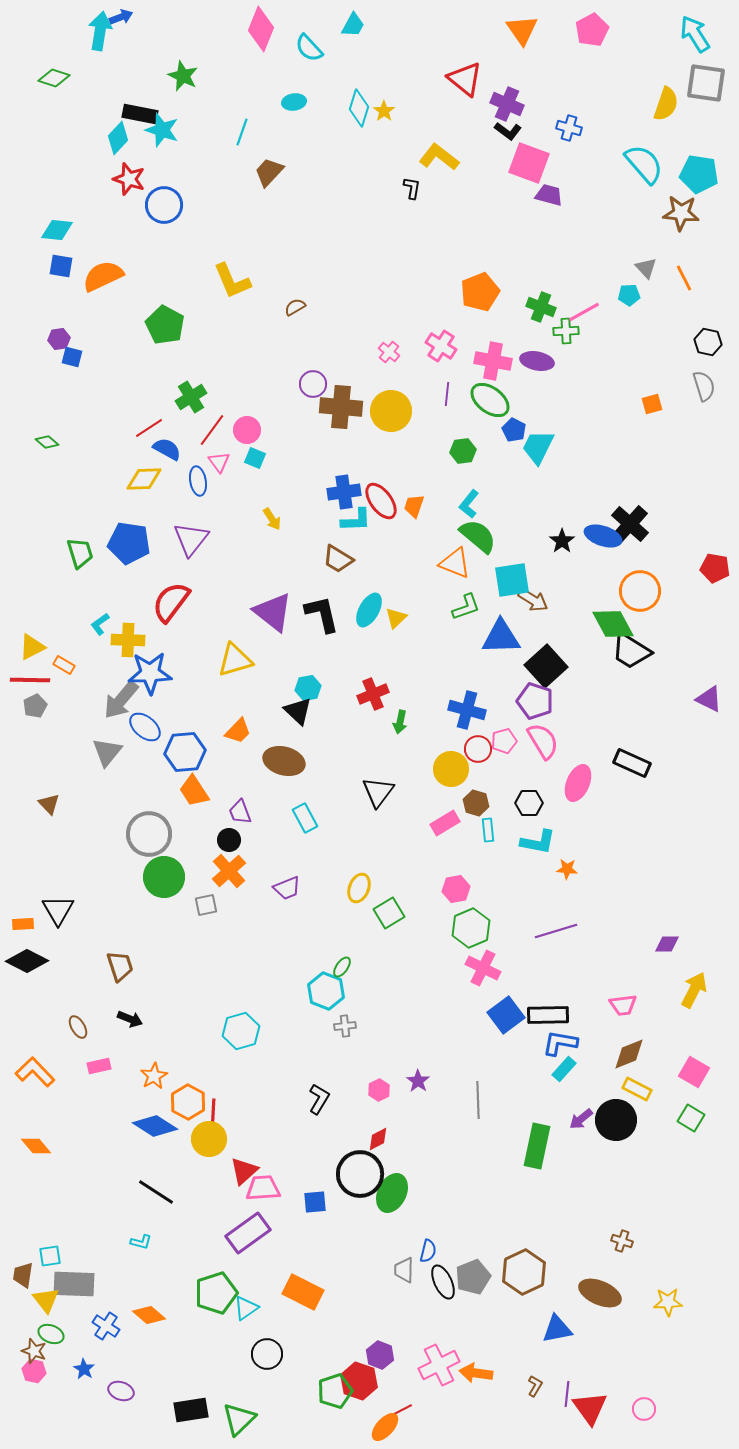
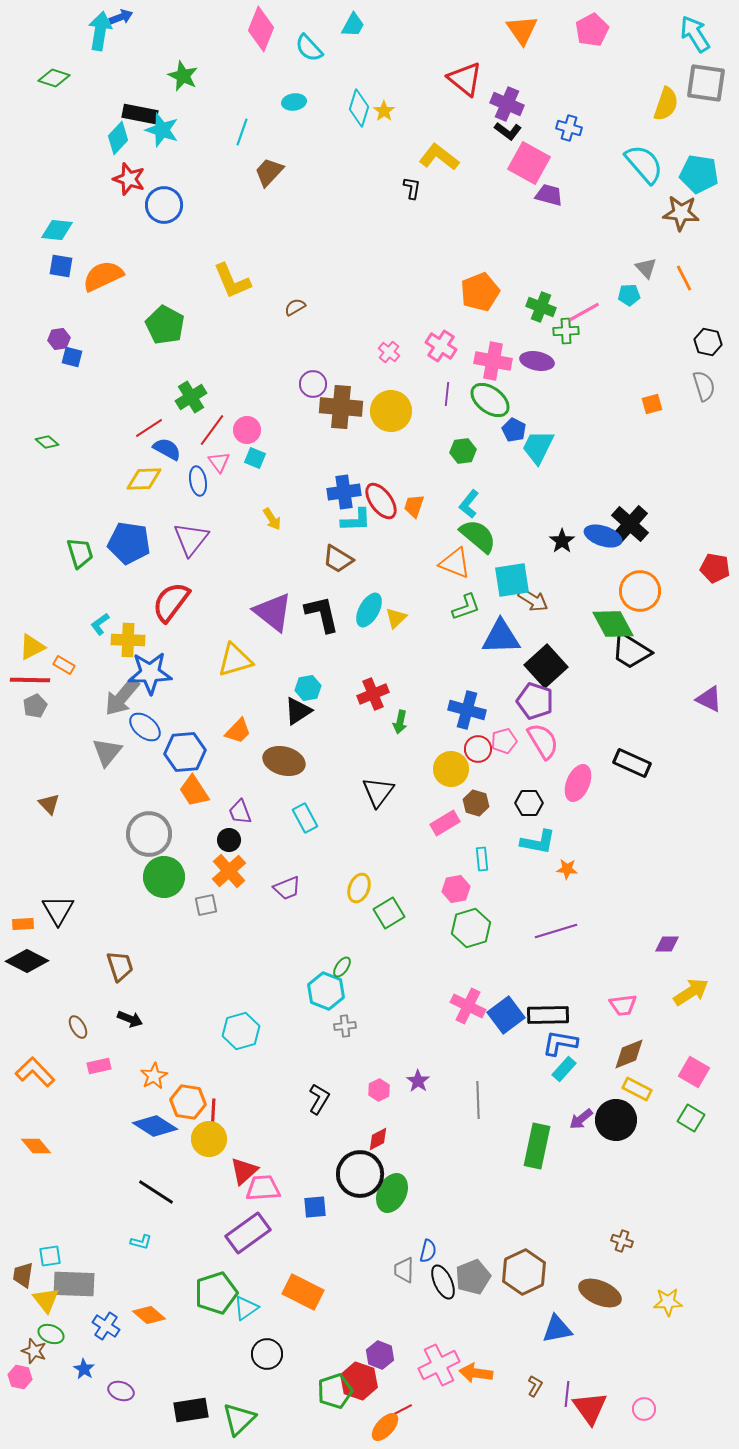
pink square at (529, 163): rotated 9 degrees clockwise
gray arrow at (121, 700): moved 1 px right, 3 px up
black triangle at (298, 711): rotated 44 degrees clockwise
cyan rectangle at (488, 830): moved 6 px left, 29 px down
green hexagon at (471, 928): rotated 6 degrees clockwise
pink cross at (483, 968): moved 15 px left, 38 px down
yellow arrow at (694, 990): moved 3 px left, 2 px down; rotated 30 degrees clockwise
orange hexagon at (188, 1102): rotated 20 degrees counterclockwise
blue square at (315, 1202): moved 5 px down
pink hexagon at (34, 1371): moved 14 px left, 6 px down
